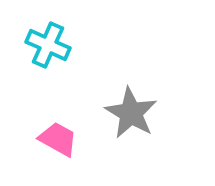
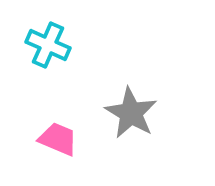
pink trapezoid: rotated 6 degrees counterclockwise
